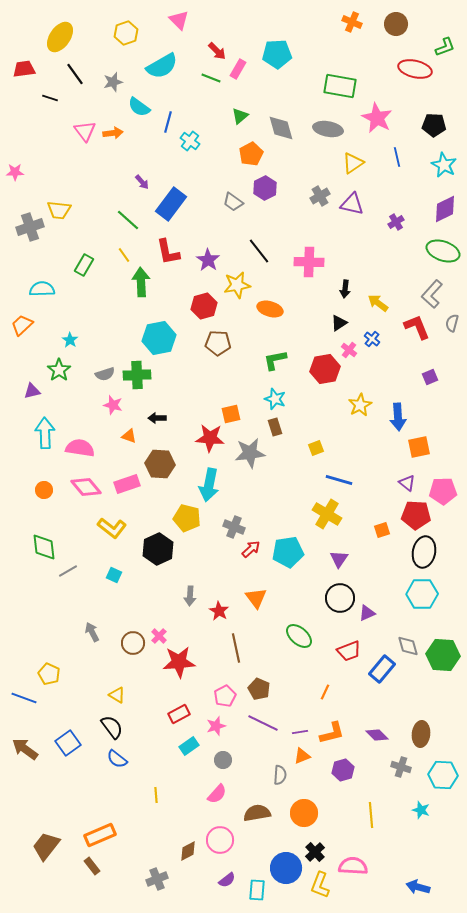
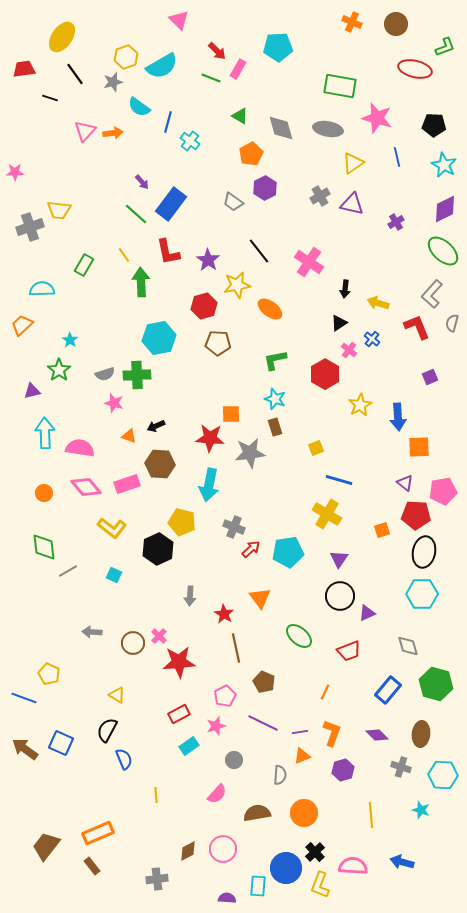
yellow hexagon at (126, 33): moved 24 px down
yellow ellipse at (60, 37): moved 2 px right
cyan pentagon at (277, 54): moved 1 px right, 7 px up
green triangle at (240, 116): rotated 48 degrees counterclockwise
pink star at (377, 118): rotated 12 degrees counterclockwise
pink triangle at (85, 131): rotated 20 degrees clockwise
green line at (128, 220): moved 8 px right, 6 px up
green ellipse at (443, 251): rotated 24 degrees clockwise
pink cross at (309, 262): rotated 32 degrees clockwise
yellow arrow at (378, 303): rotated 20 degrees counterclockwise
orange ellipse at (270, 309): rotated 20 degrees clockwise
red hexagon at (325, 369): moved 5 px down; rotated 20 degrees counterclockwise
pink star at (113, 405): moved 1 px right, 2 px up
orange square at (231, 414): rotated 12 degrees clockwise
black arrow at (157, 418): moved 1 px left, 8 px down; rotated 24 degrees counterclockwise
orange square at (419, 447): rotated 10 degrees clockwise
purple triangle at (407, 483): moved 2 px left
orange circle at (44, 490): moved 3 px down
pink pentagon at (443, 491): rotated 8 degrees counterclockwise
yellow pentagon at (187, 518): moved 5 px left, 4 px down
orange triangle at (256, 598): moved 4 px right
black circle at (340, 598): moved 2 px up
red star at (219, 611): moved 5 px right, 3 px down
gray arrow at (92, 632): rotated 60 degrees counterclockwise
green hexagon at (443, 655): moved 7 px left, 29 px down; rotated 12 degrees clockwise
blue rectangle at (382, 669): moved 6 px right, 21 px down
brown pentagon at (259, 689): moved 5 px right, 7 px up
black semicircle at (112, 727): moved 5 px left, 3 px down; rotated 115 degrees counterclockwise
orange L-shape at (332, 733): rotated 56 degrees counterclockwise
blue square at (68, 743): moved 7 px left; rotated 30 degrees counterclockwise
blue semicircle at (117, 759): moved 7 px right; rotated 150 degrees counterclockwise
gray circle at (223, 760): moved 11 px right
orange rectangle at (100, 835): moved 2 px left, 2 px up
pink circle at (220, 840): moved 3 px right, 9 px down
gray cross at (157, 879): rotated 15 degrees clockwise
purple semicircle at (227, 880): moved 18 px down; rotated 138 degrees counterclockwise
blue arrow at (418, 887): moved 16 px left, 25 px up
cyan rectangle at (257, 890): moved 1 px right, 4 px up
